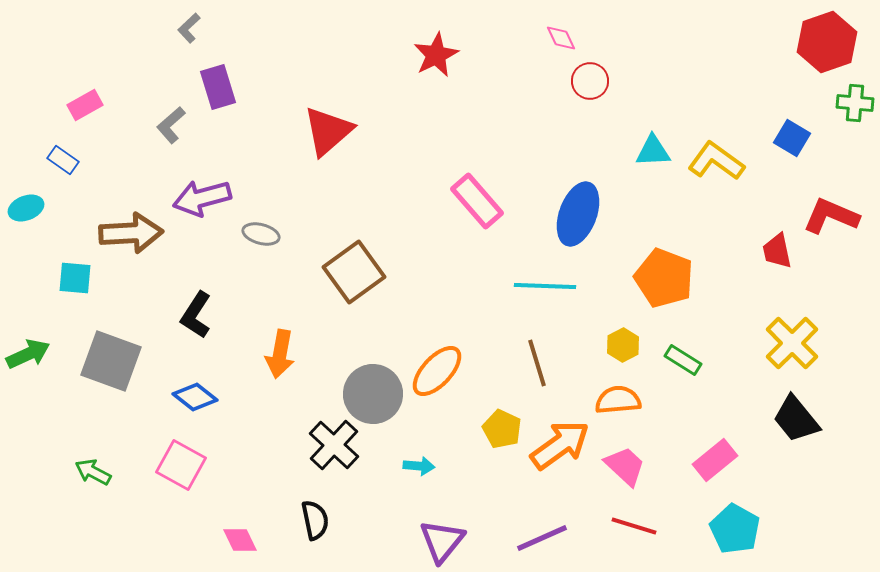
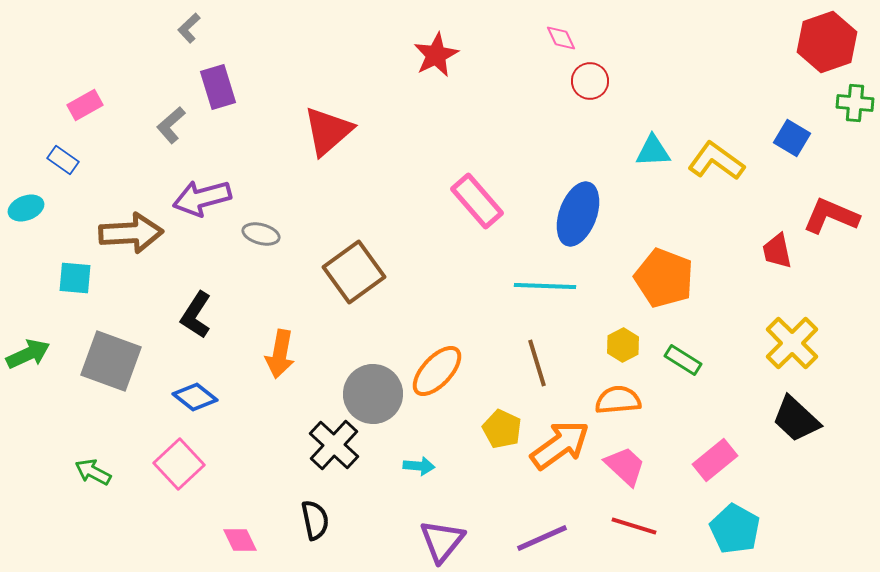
black trapezoid at (796, 419): rotated 8 degrees counterclockwise
pink square at (181, 465): moved 2 px left, 1 px up; rotated 18 degrees clockwise
